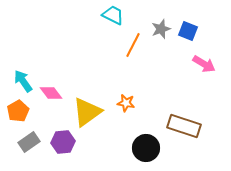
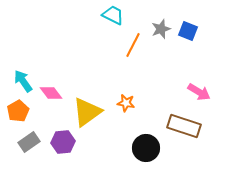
pink arrow: moved 5 px left, 28 px down
